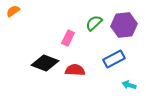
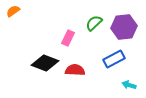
purple hexagon: moved 2 px down
